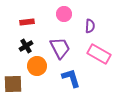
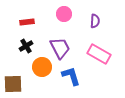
purple semicircle: moved 5 px right, 5 px up
orange circle: moved 5 px right, 1 px down
blue L-shape: moved 2 px up
